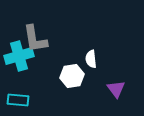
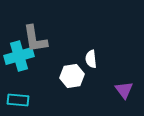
purple triangle: moved 8 px right, 1 px down
